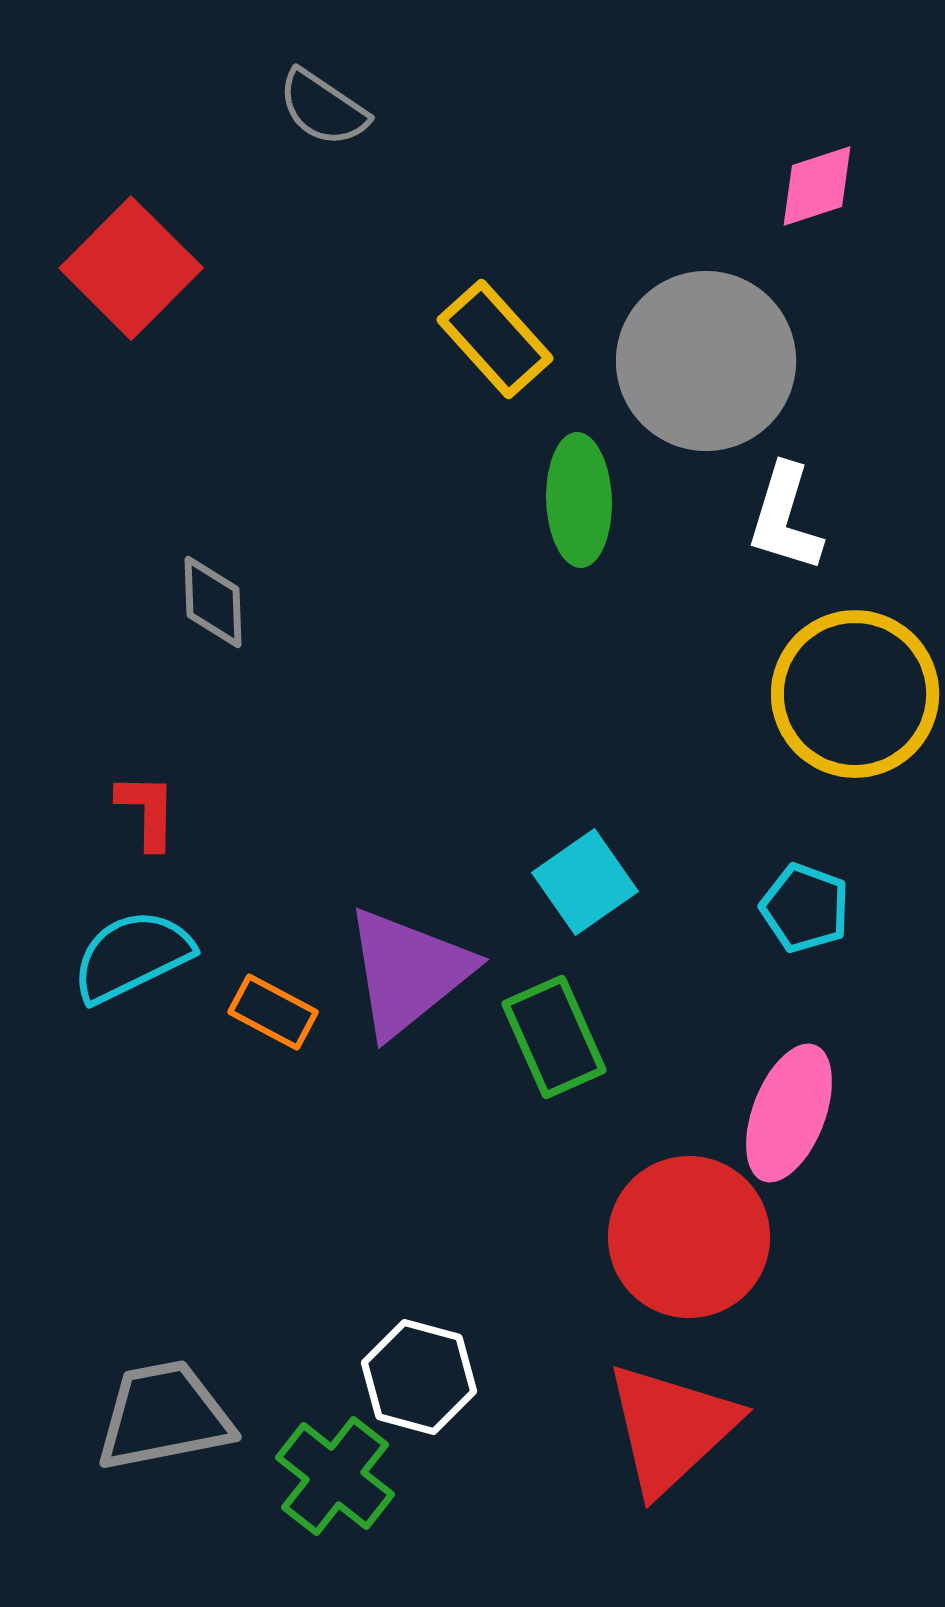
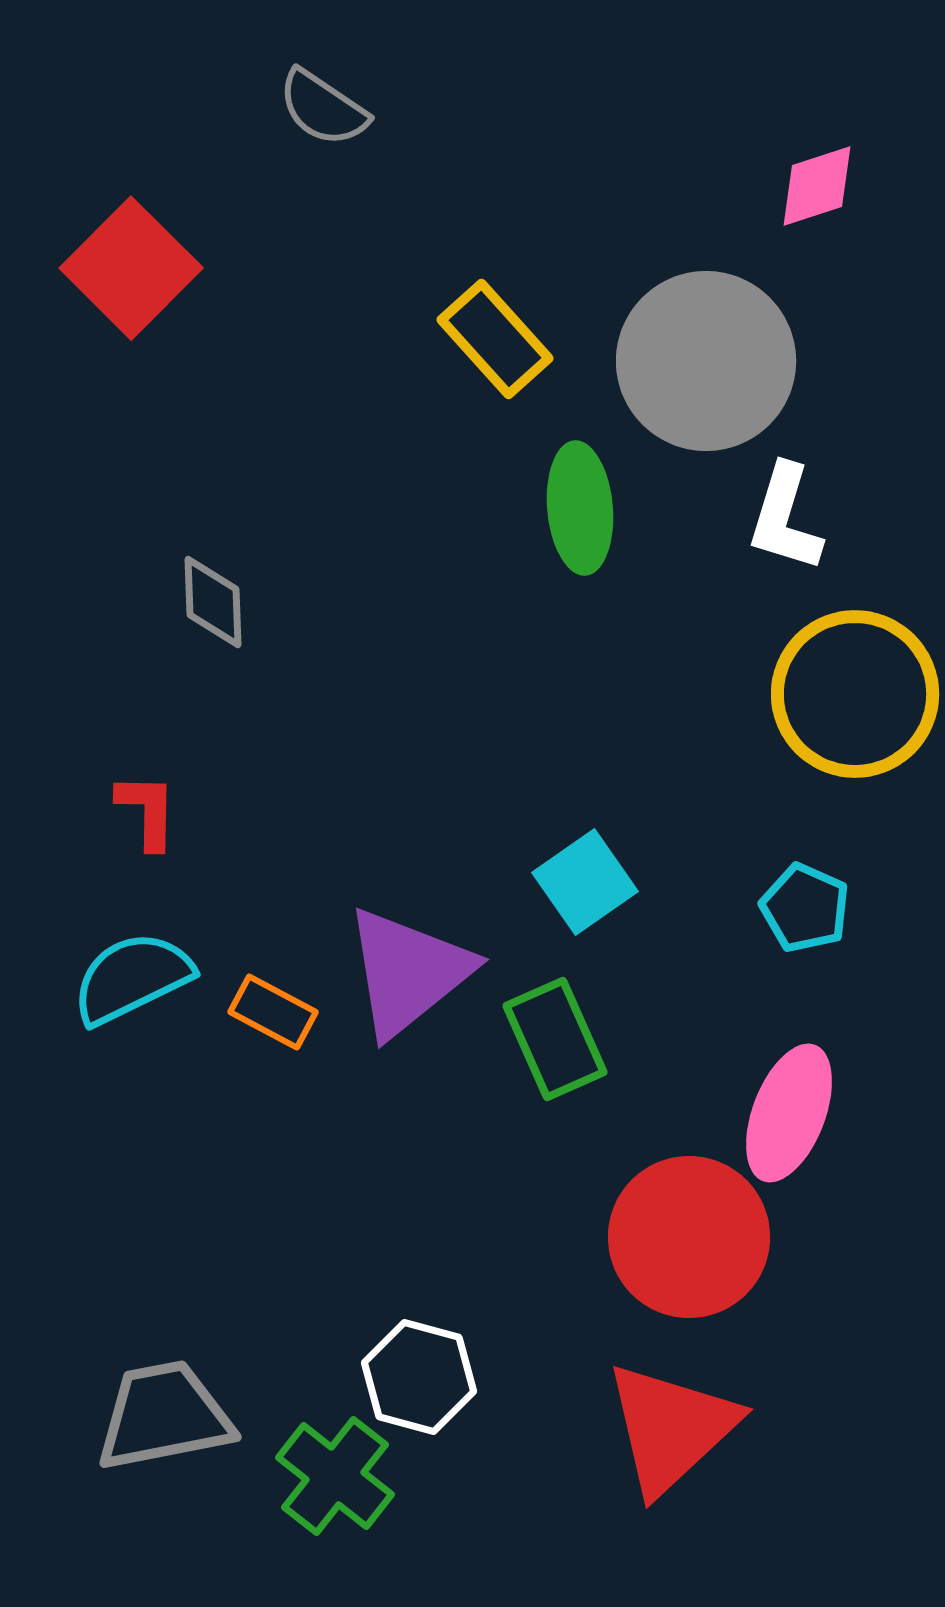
green ellipse: moved 1 px right, 8 px down; rotated 3 degrees counterclockwise
cyan pentagon: rotated 4 degrees clockwise
cyan semicircle: moved 22 px down
green rectangle: moved 1 px right, 2 px down
